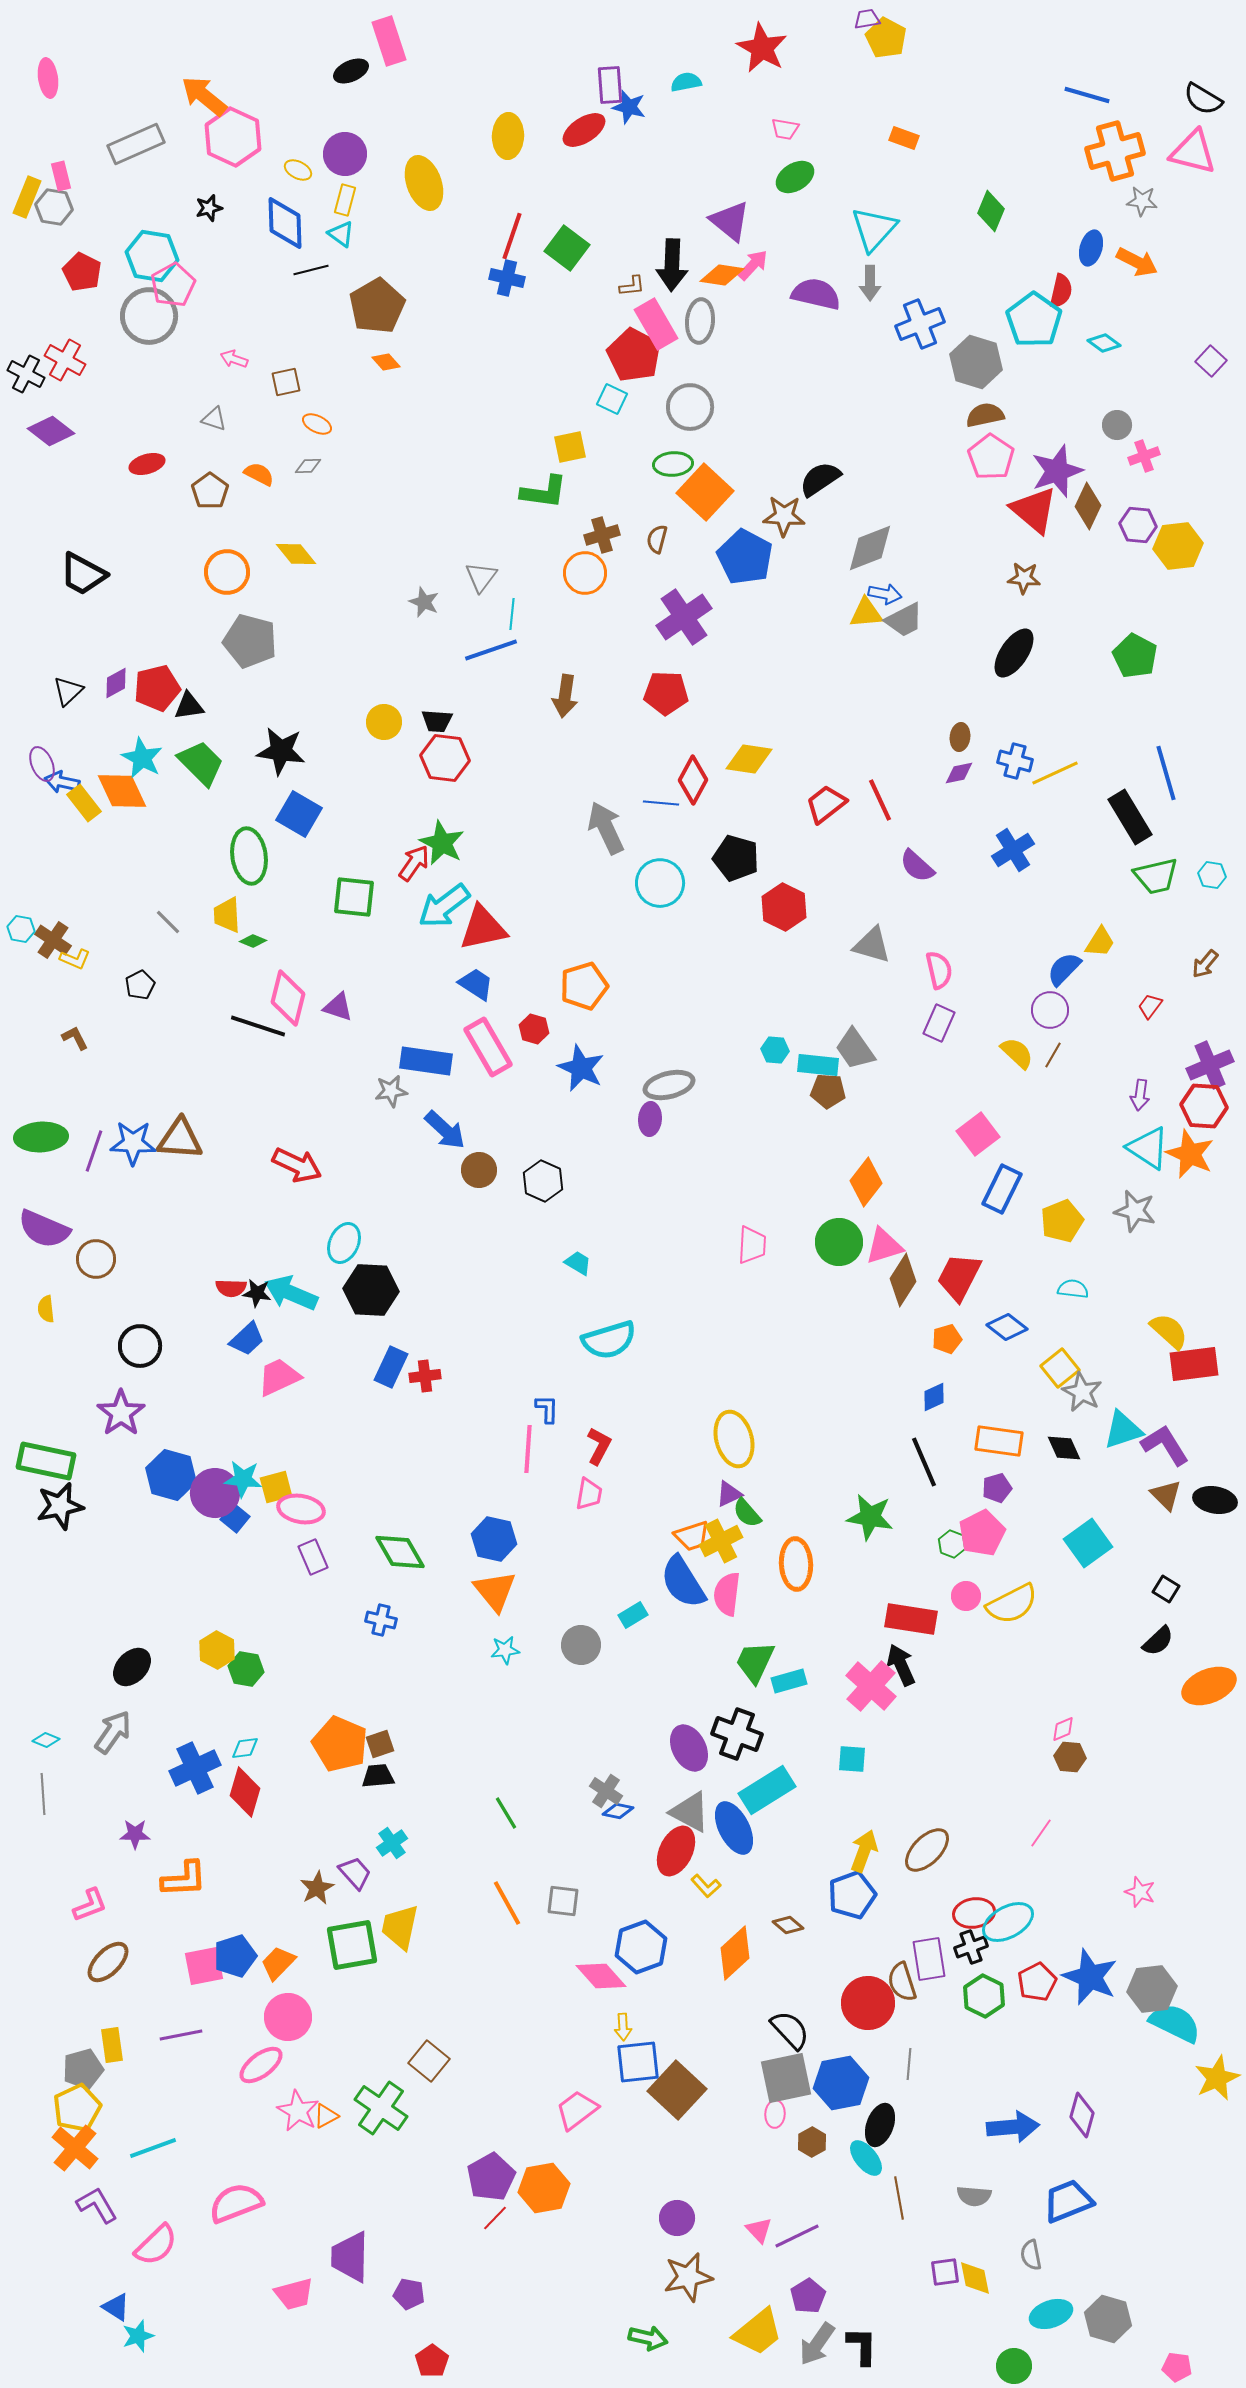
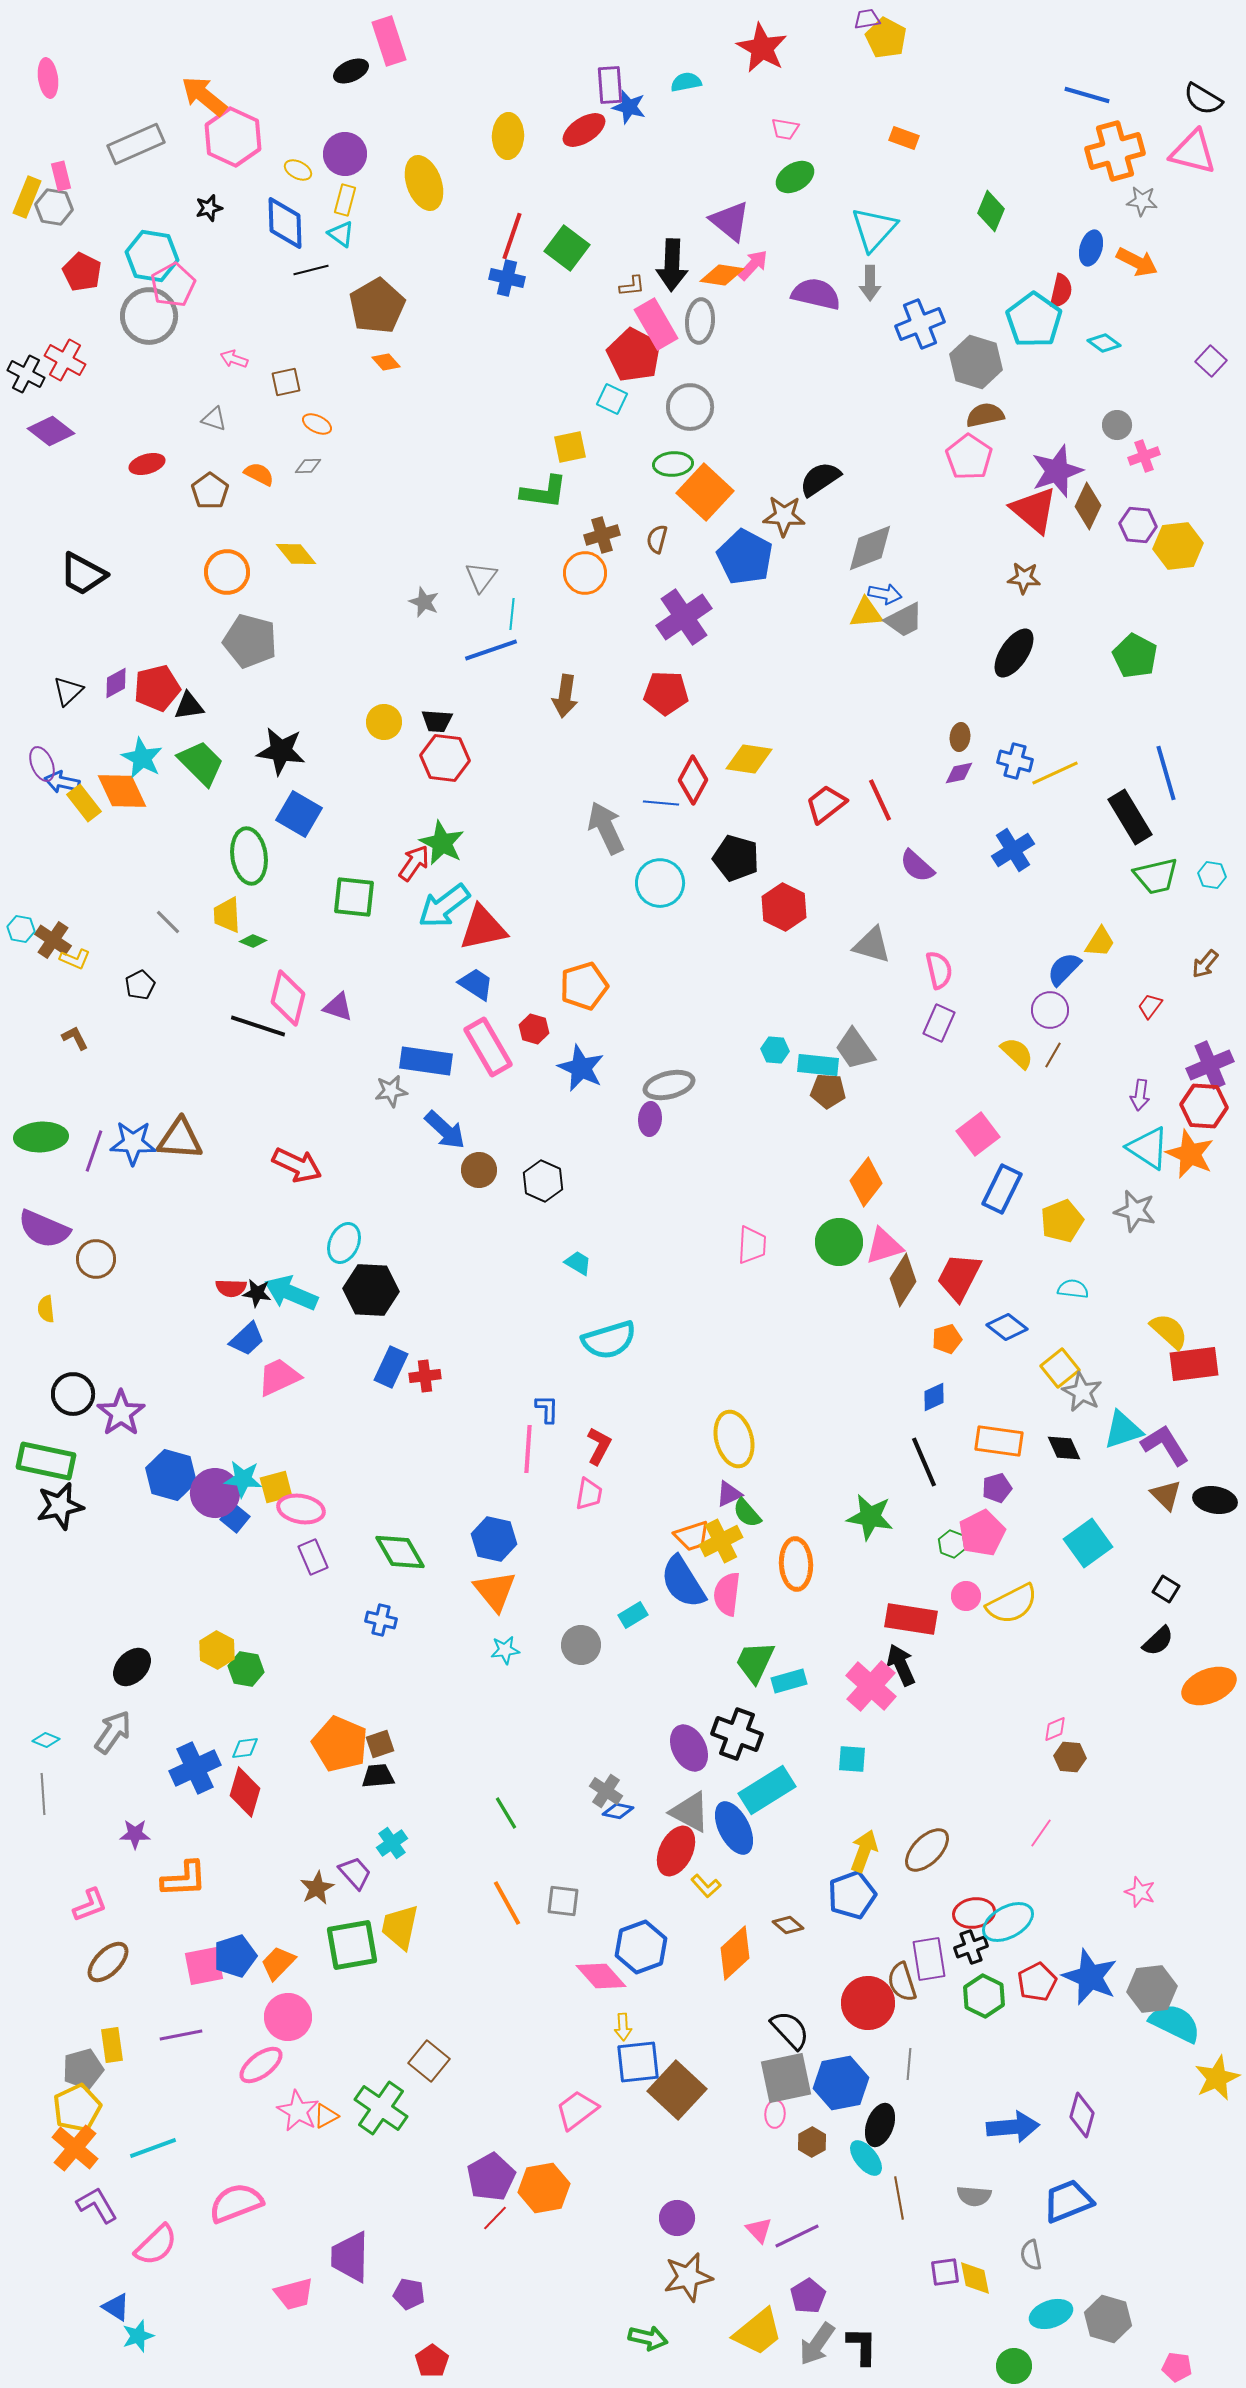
pink pentagon at (991, 457): moved 22 px left
black circle at (140, 1346): moved 67 px left, 48 px down
pink diamond at (1063, 1729): moved 8 px left
